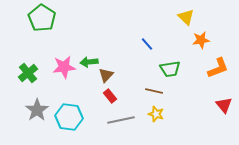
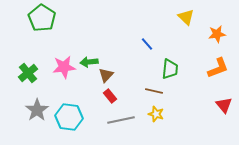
orange star: moved 16 px right, 6 px up
green trapezoid: rotated 75 degrees counterclockwise
